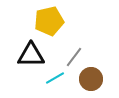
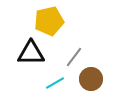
black triangle: moved 2 px up
cyan line: moved 5 px down
